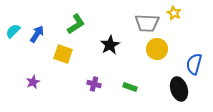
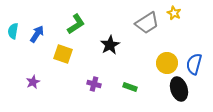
gray trapezoid: rotated 35 degrees counterclockwise
cyan semicircle: rotated 35 degrees counterclockwise
yellow circle: moved 10 px right, 14 px down
